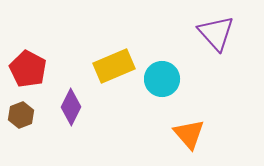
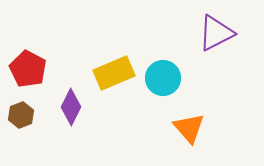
purple triangle: rotated 45 degrees clockwise
yellow rectangle: moved 7 px down
cyan circle: moved 1 px right, 1 px up
orange triangle: moved 6 px up
